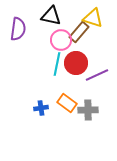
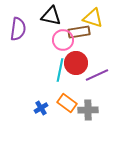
brown rectangle: rotated 40 degrees clockwise
pink circle: moved 2 px right
cyan line: moved 3 px right, 6 px down
blue cross: rotated 24 degrees counterclockwise
